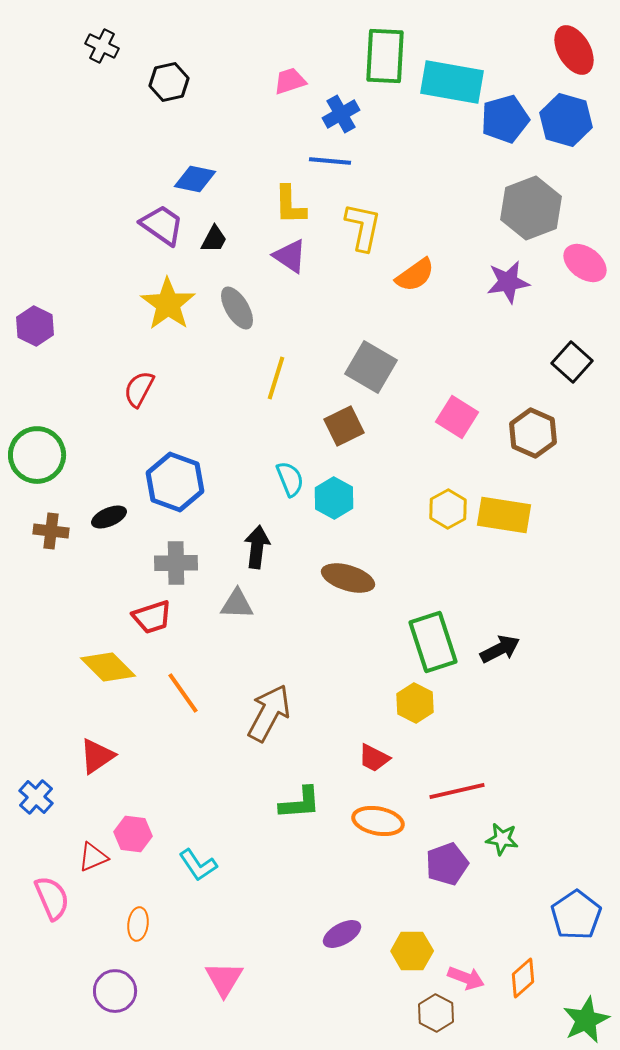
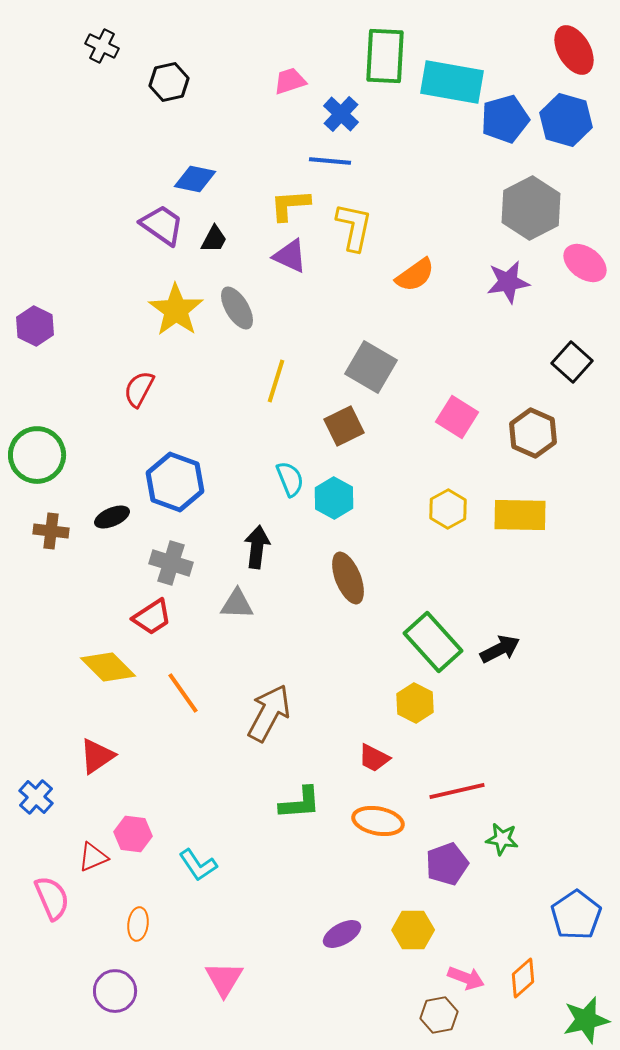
blue cross at (341, 114): rotated 18 degrees counterclockwise
yellow L-shape at (290, 205): rotated 87 degrees clockwise
gray hexagon at (531, 208): rotated 6 degrees counterclockwise
yellow L-shape at (363, 227): moved 9 px left
purple triangle at (290, 256): rotated 9 degrees counterclockwise
yellow star at (168, 304): moved 8 px right, 6 px down
yellow line at (276, 378): moved 3 px down
yellow rectangle at (504, 515): moved 16 px right; rotated 8 degrees counterclockwise
black ellipse at (109, 517): moved 3 px right
gray cross at (176, 563): moved 5 px left; rotated 18 degrees clockwise
brown ellipse at (348, 578): rotated 51 degrees clockwise
red trapezoid at (152, 617): rotated 15 degrees counterclockwise
green rectangle at (433, 642): rotated 24 degrees counterclockwise
yellow hexagon at (412, 951): moved 1 px right, 21 px up
brown hexagon at (436, 1013): moved 3 px right, 2 px down; rotated 21 degrees clockwise
green star at (586, 1020): rotated 12 degrees clockwise
